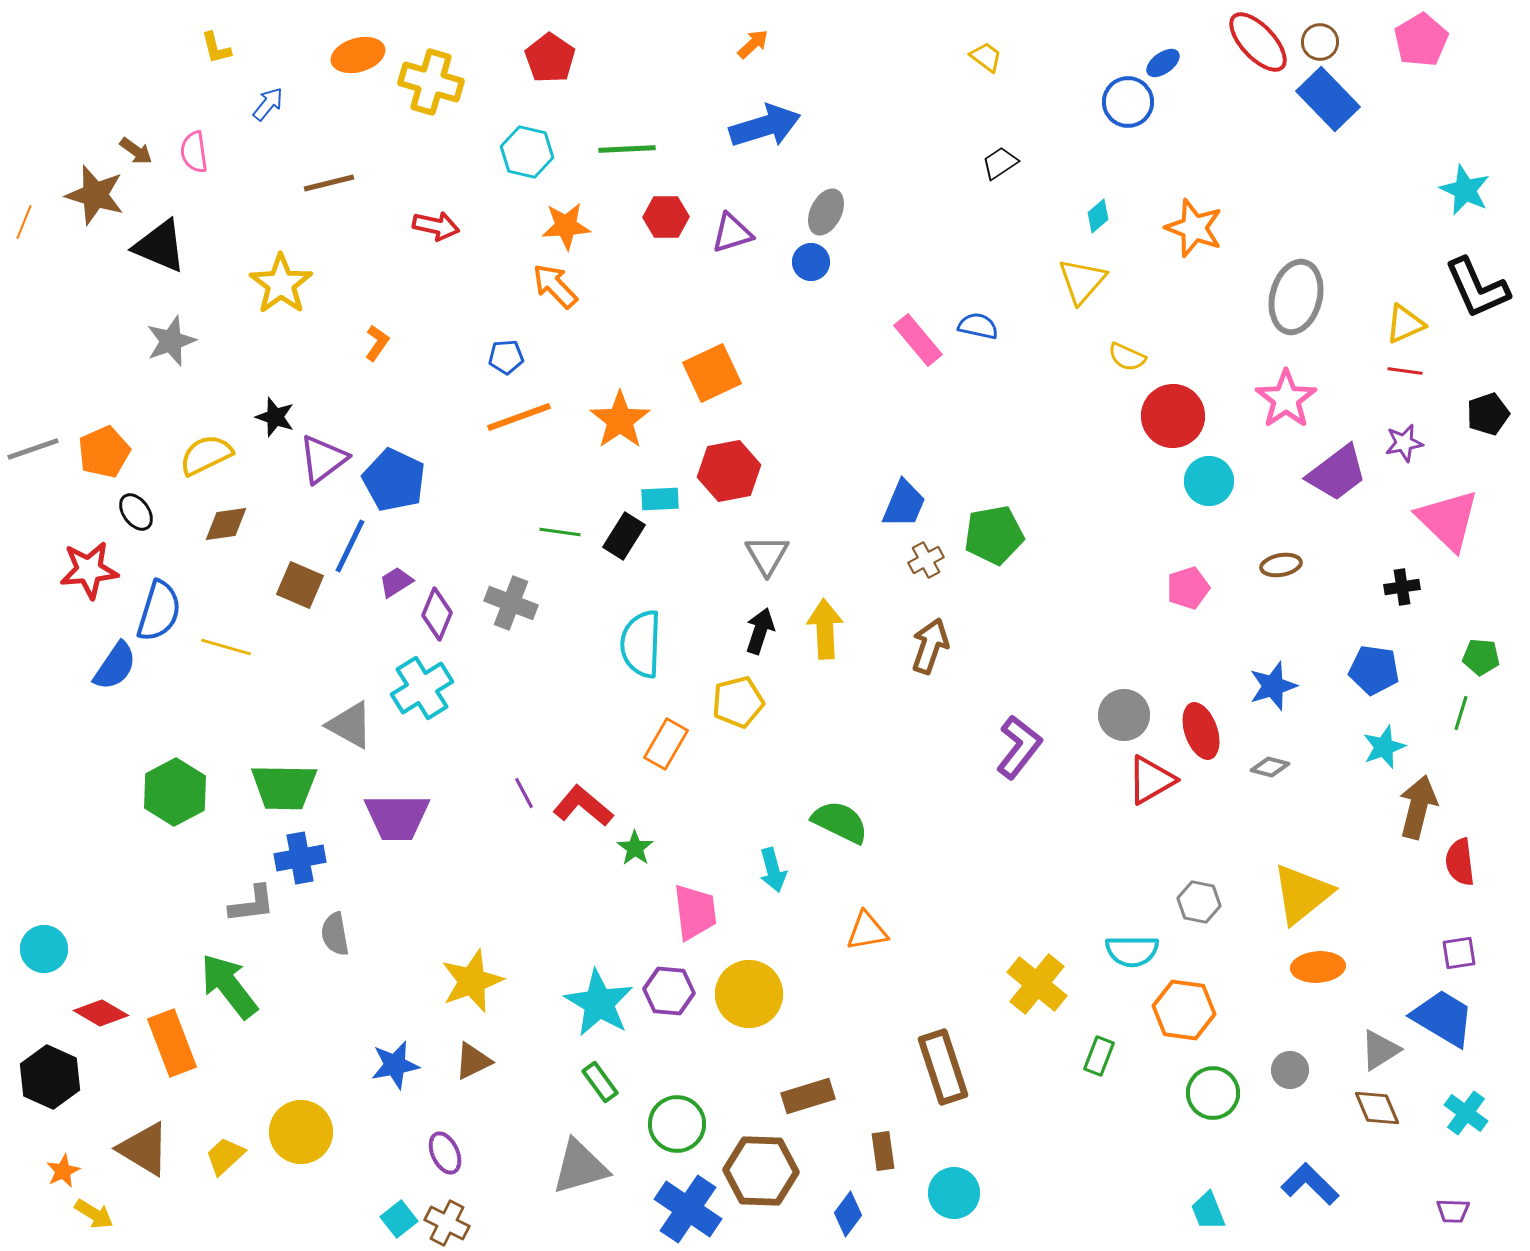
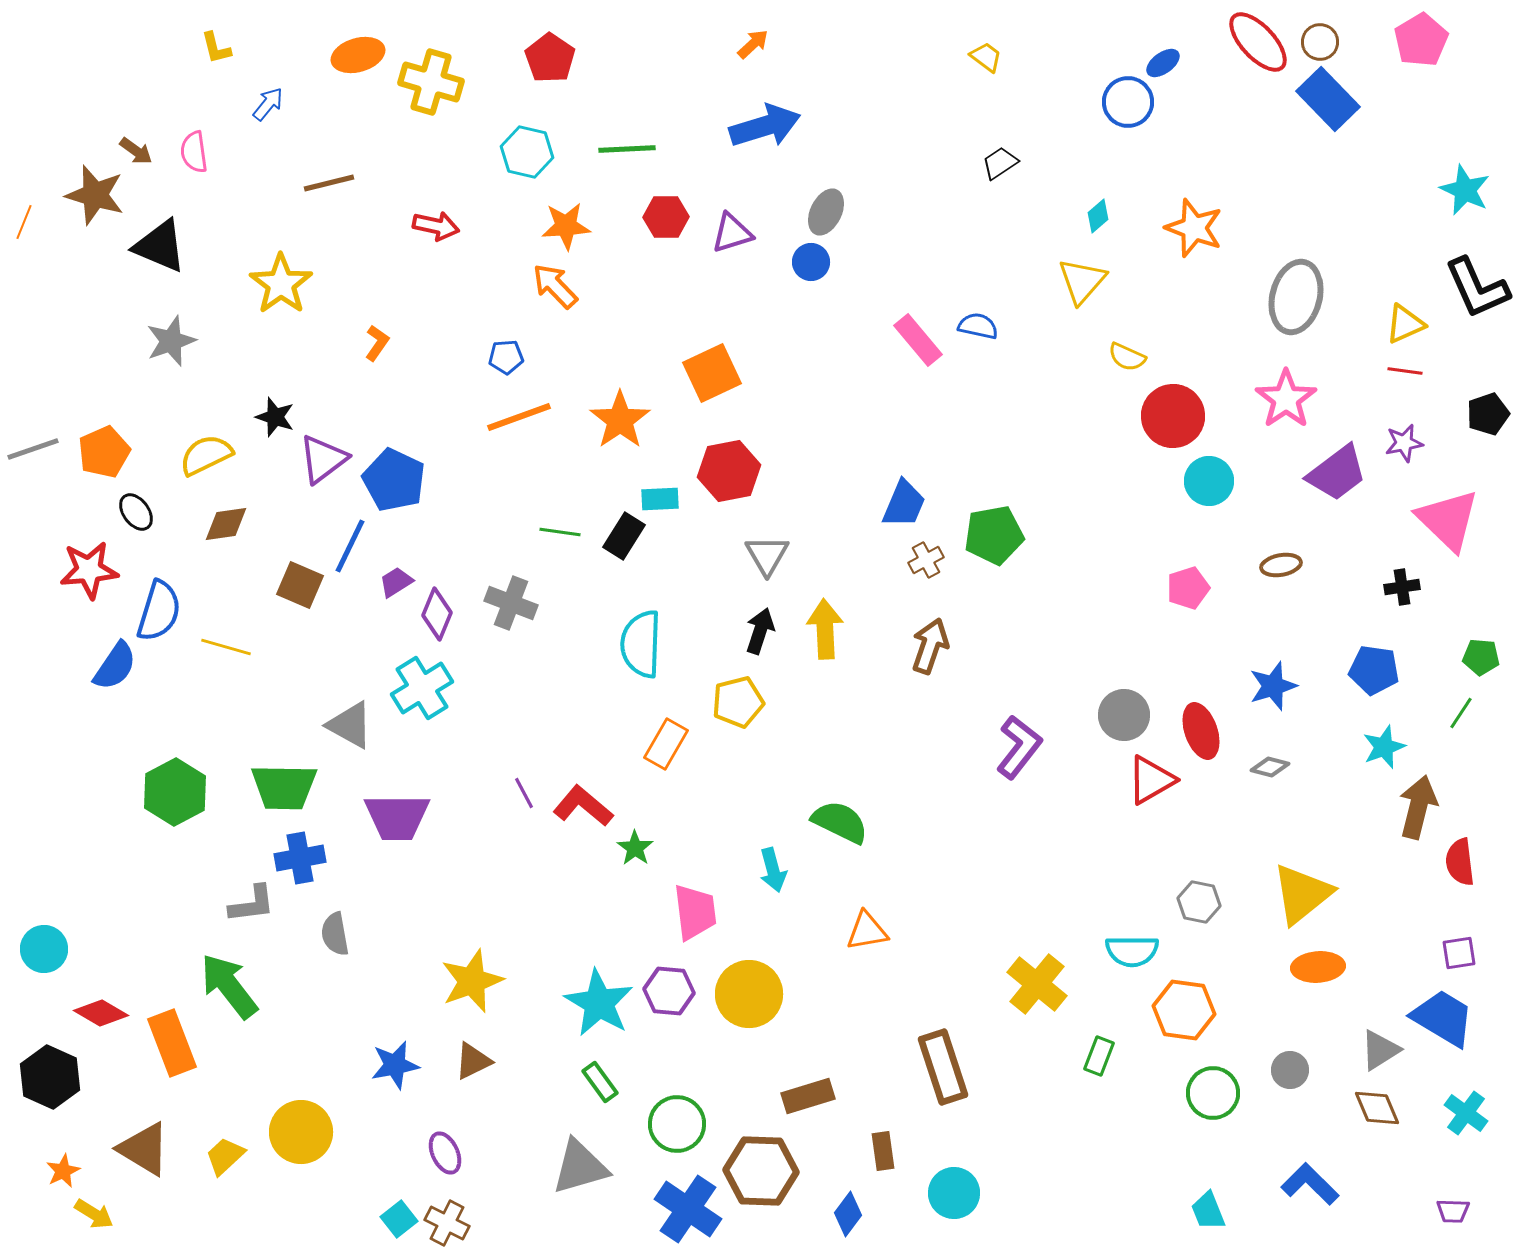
green line at (1461, 713): rotated 16 degrees clockwise
